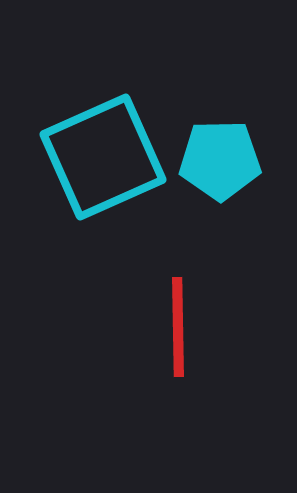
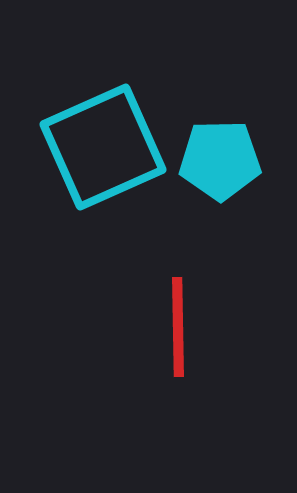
cyan square: moved 10 px up
